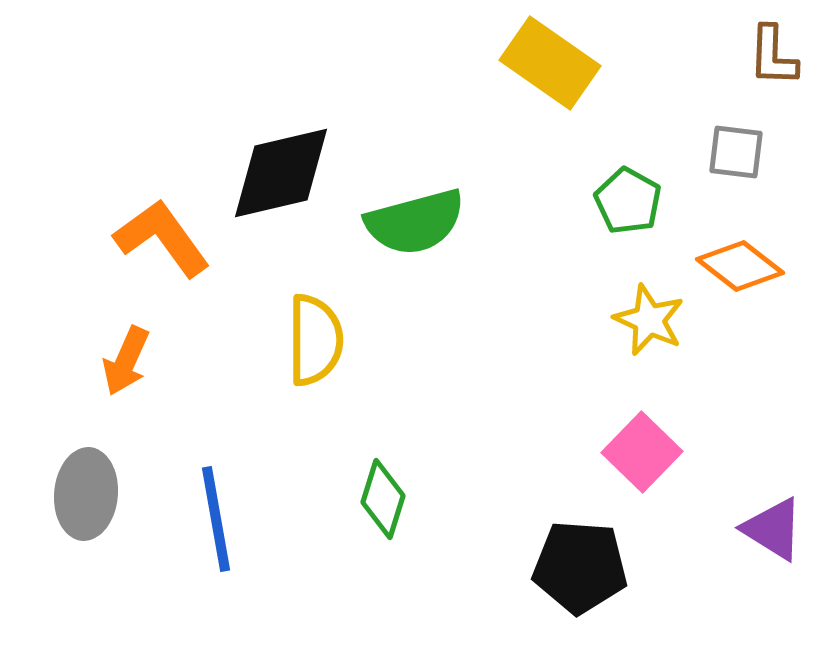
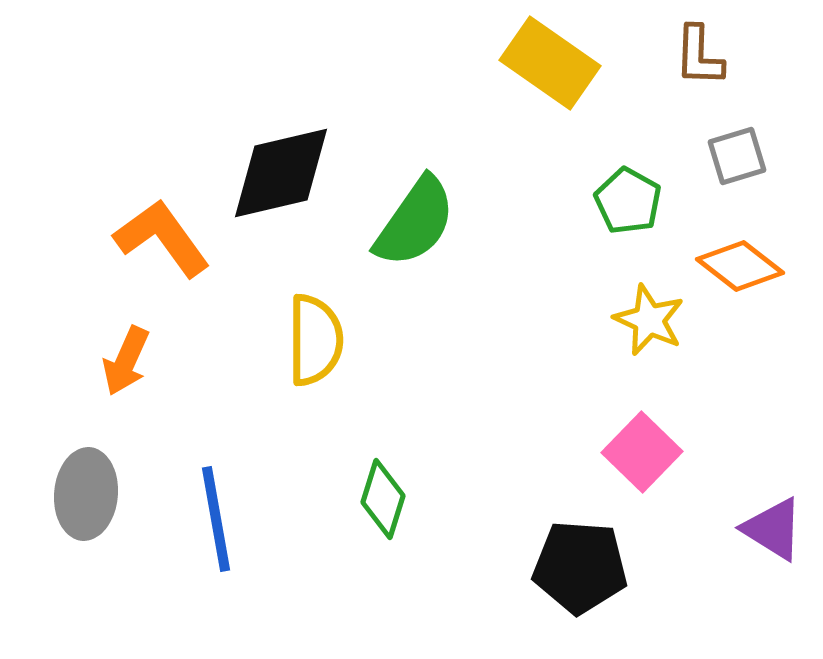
brown L-shape: moved 74 px left
gray square: moved 1 px right, 4 px down; rotated 24 degrees counterclockwise
green semicircle: rotated 40 degrees counterclockwise
